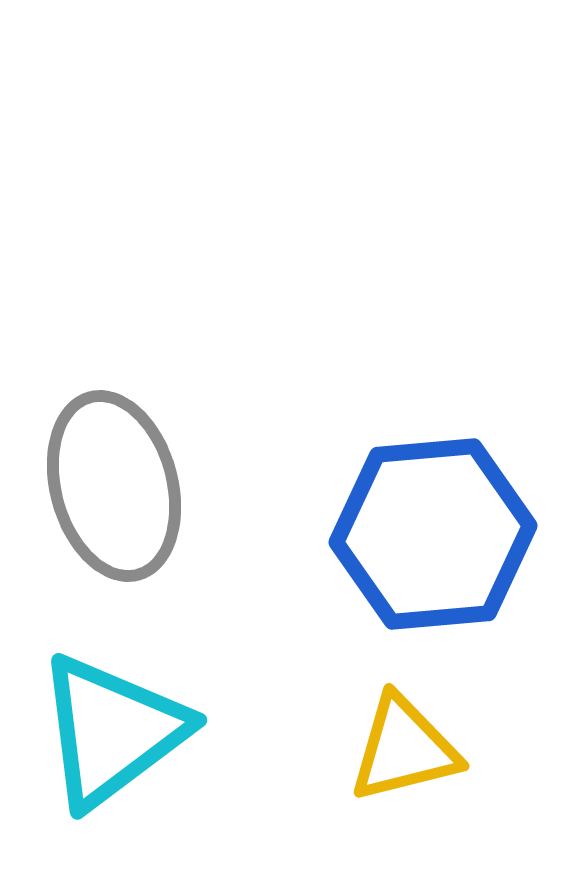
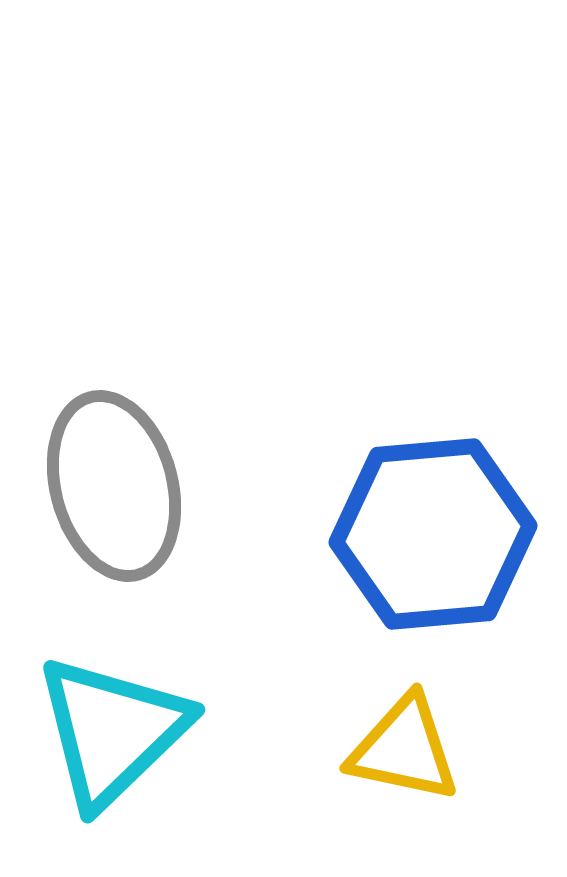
cyan triangle: rotated 7 degrees counterclockwise
yellow triangle: rotated 26 degrees clockwise
